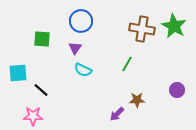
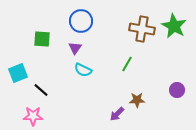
cyan square: rotated 18 degrees counterclockwise
